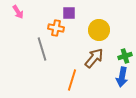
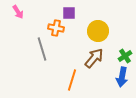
yellow circle: moved 1 px left, 1 px down
green cross: rotated 16 degrees counterclockwise
